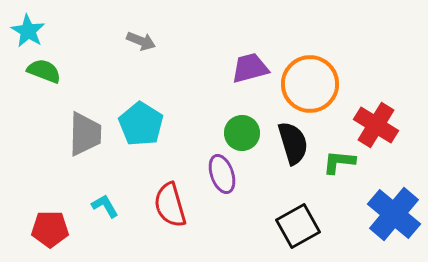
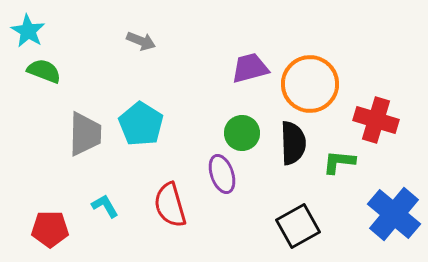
red cross: moved 5 px up; rotated 15 degrees counterclockwise
black semicircle: rotated 15 degrees clockwise
